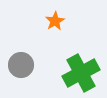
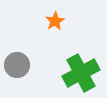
gray circle: moved 4 px left
